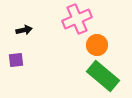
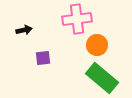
pink cross: rotated 16 degrees clockwise
purple square: moved 27 px right, 2 px up
green rectangle: moved 1 px left, 2 px down
